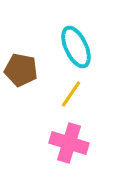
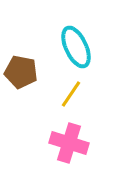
brown pentagon: moved 2 px down
